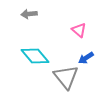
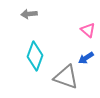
pink triangle: moved 9 px right
cyan diamond: rotated 60 degrees clockwise
gray triangle: rotated 32 degrees counterclockwise
